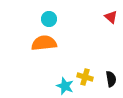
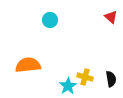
cyan circle: moved 1 px right, 1 px down
orange semicircle: moved 16 px left, 22 px down
cyan star: moved 3 px right; rotated 18 degrees clockwise
